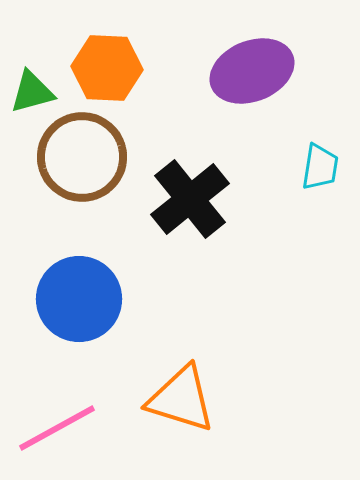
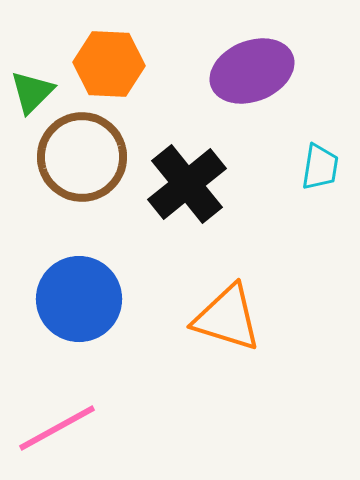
orange hexagon: moved 2 px right, 4 px up
green triangle: rotated 30 degrees counterclockwise
black cross: moved 3 px left, 15 px up
orange triangle: moved 46 px right, 81 px up
